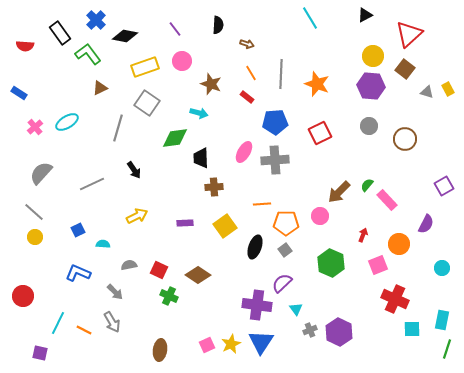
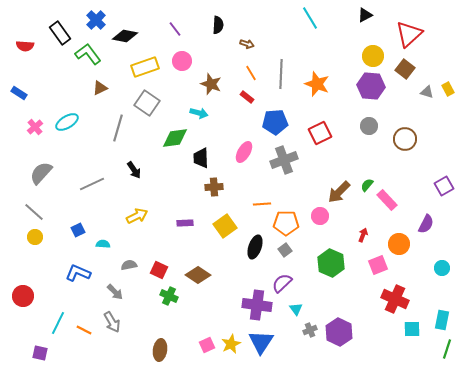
gray cross at (275, 160): moved 9 px right; rotated 16 degrees counterclockwise
